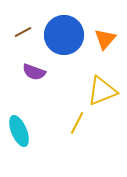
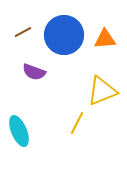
orange triangle: rotated 45 degrees clockwise
